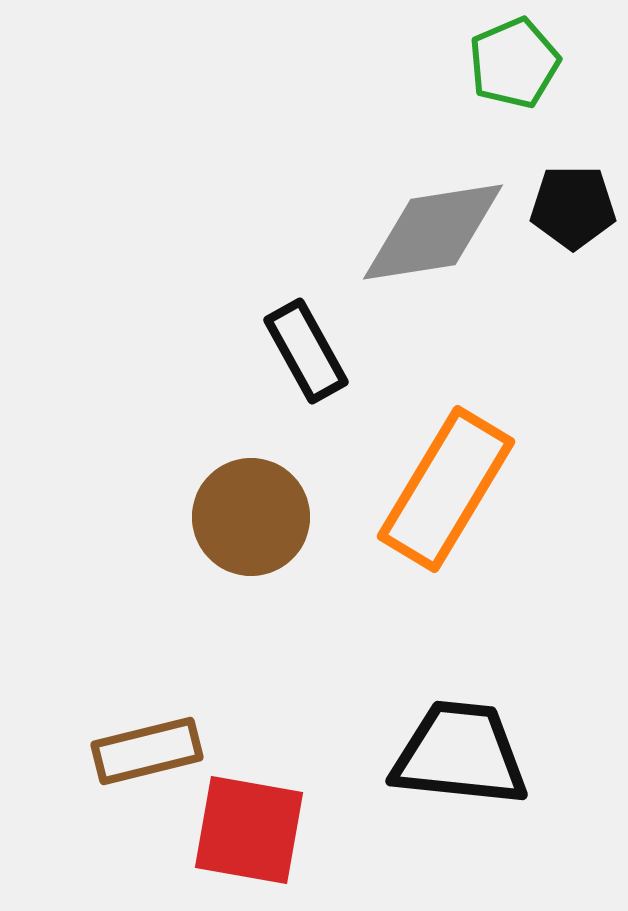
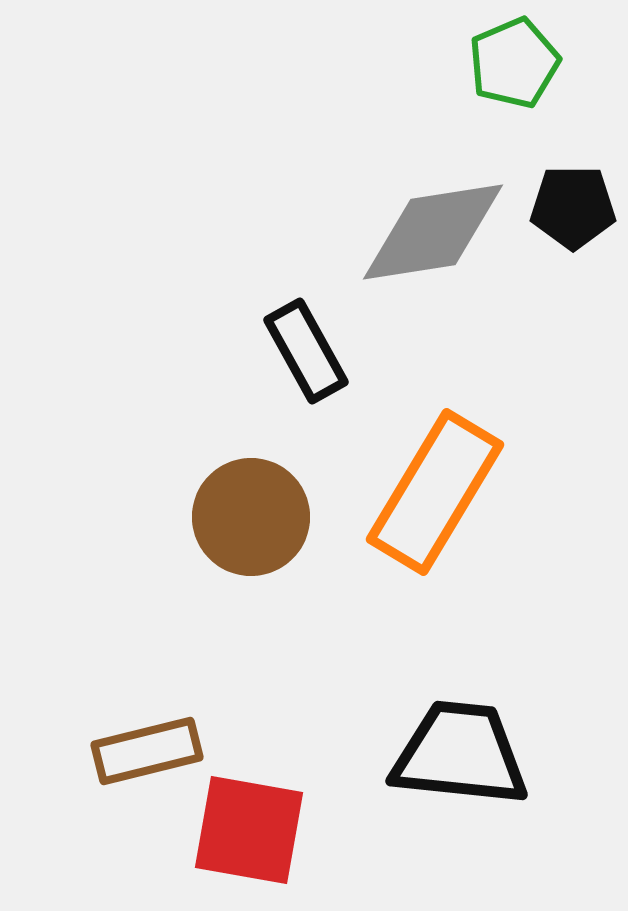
orange rectangle: moved 11 px left, 3 px down
